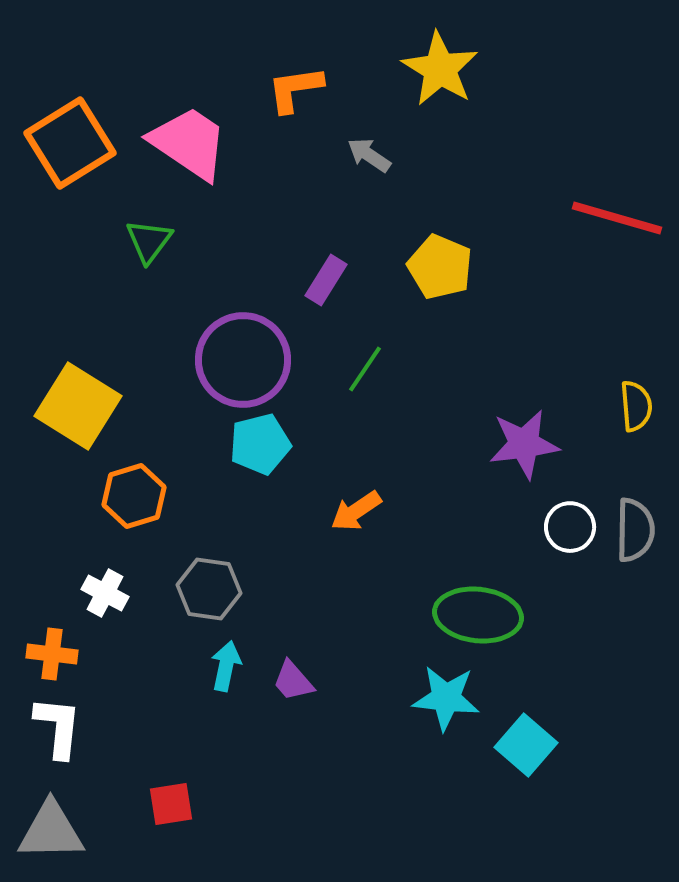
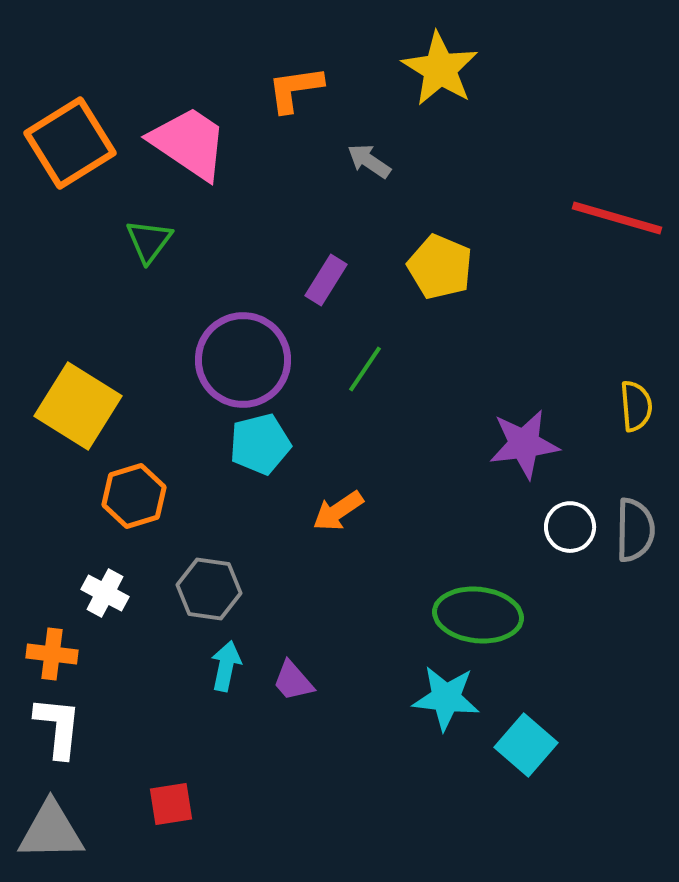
gray arrow: moved 6 px down
orange arrow: moved 18 px left
